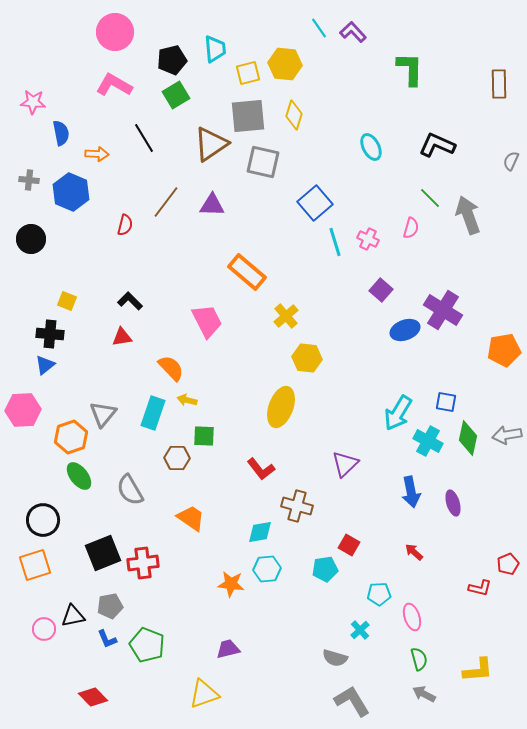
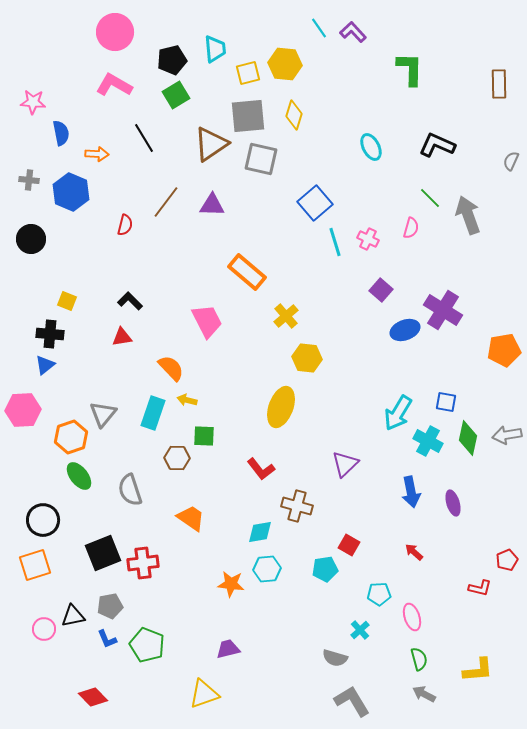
gray square at (263, 162): moved 2 px left, 3 px up
gray semicircle at (130, 490): rotated 12 degrees clockwise
red pentagon at (508, 564): moved 1 px left, 4 px up
